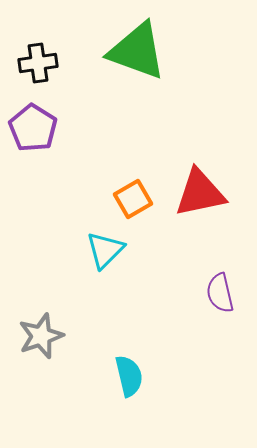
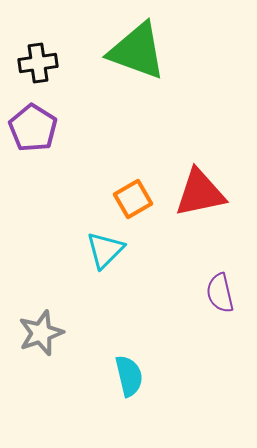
gray star: moved 3 px up
